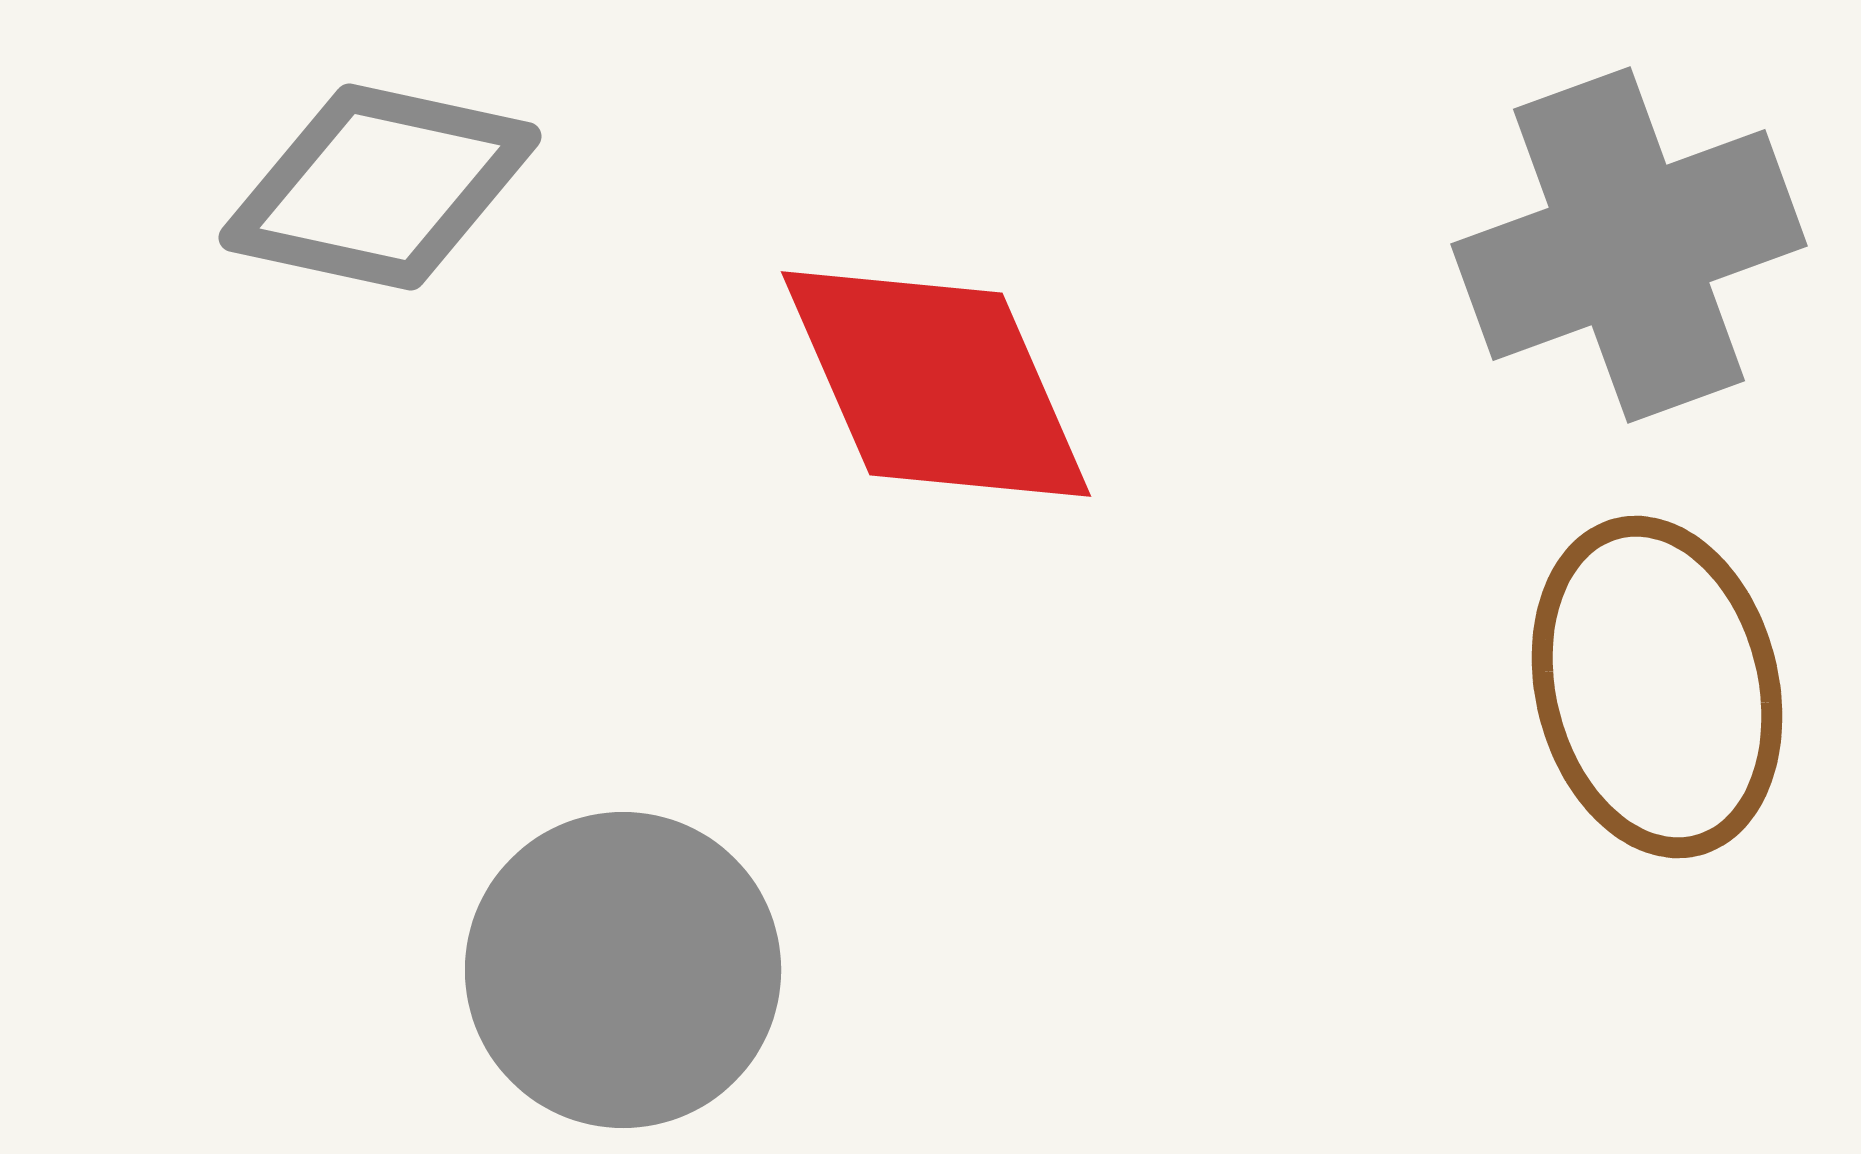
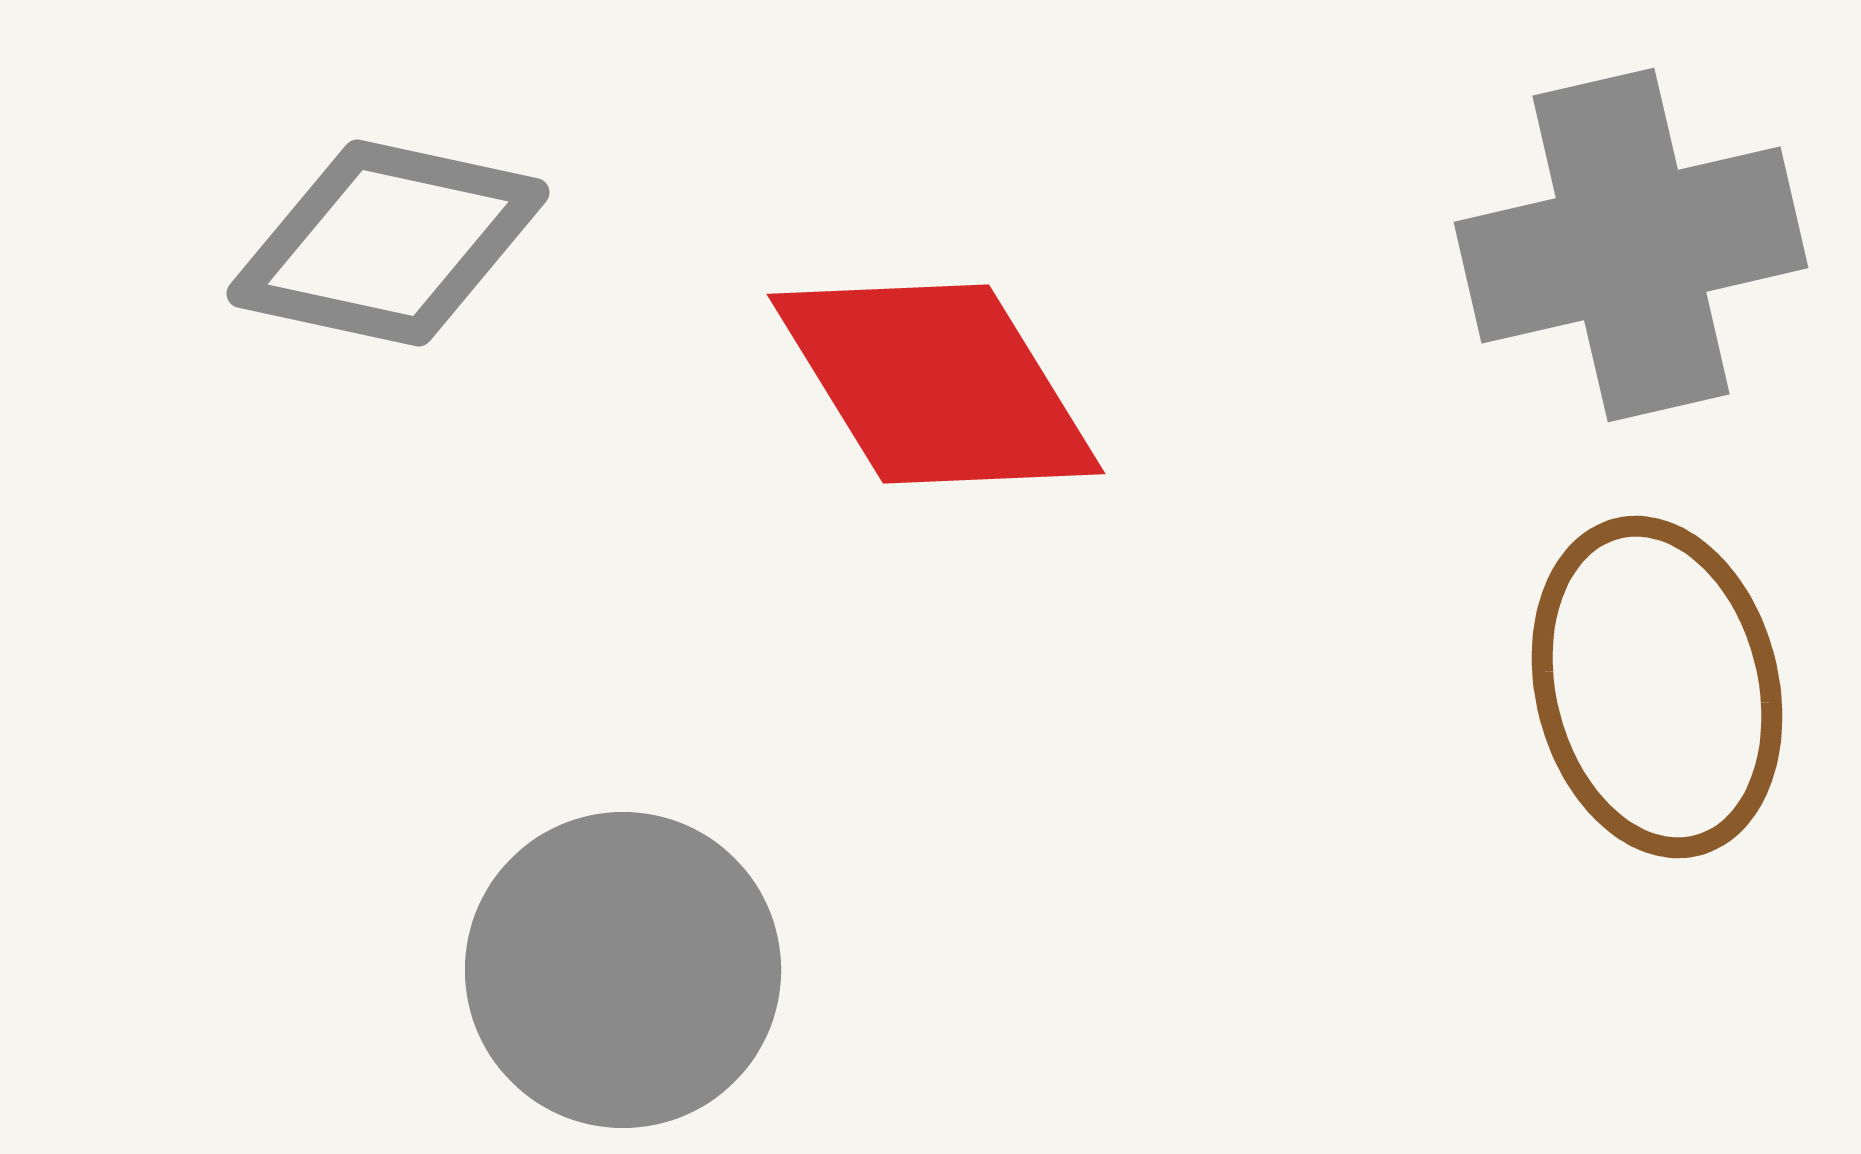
gray diamond: moved 8 px right, 56 px down
gray cross: moved 2 px right; rotated 7 degrees clockwise
red diamond: rotated 8 degrees counterclockwise
